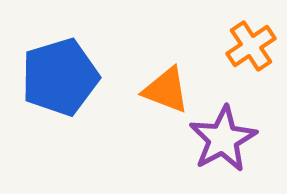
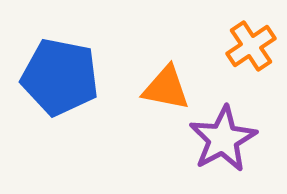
blue pentagon: rotated 28 degrees clockwise
orange triangle: moved 2 px up; rotated 10 degrees counterclockwise
